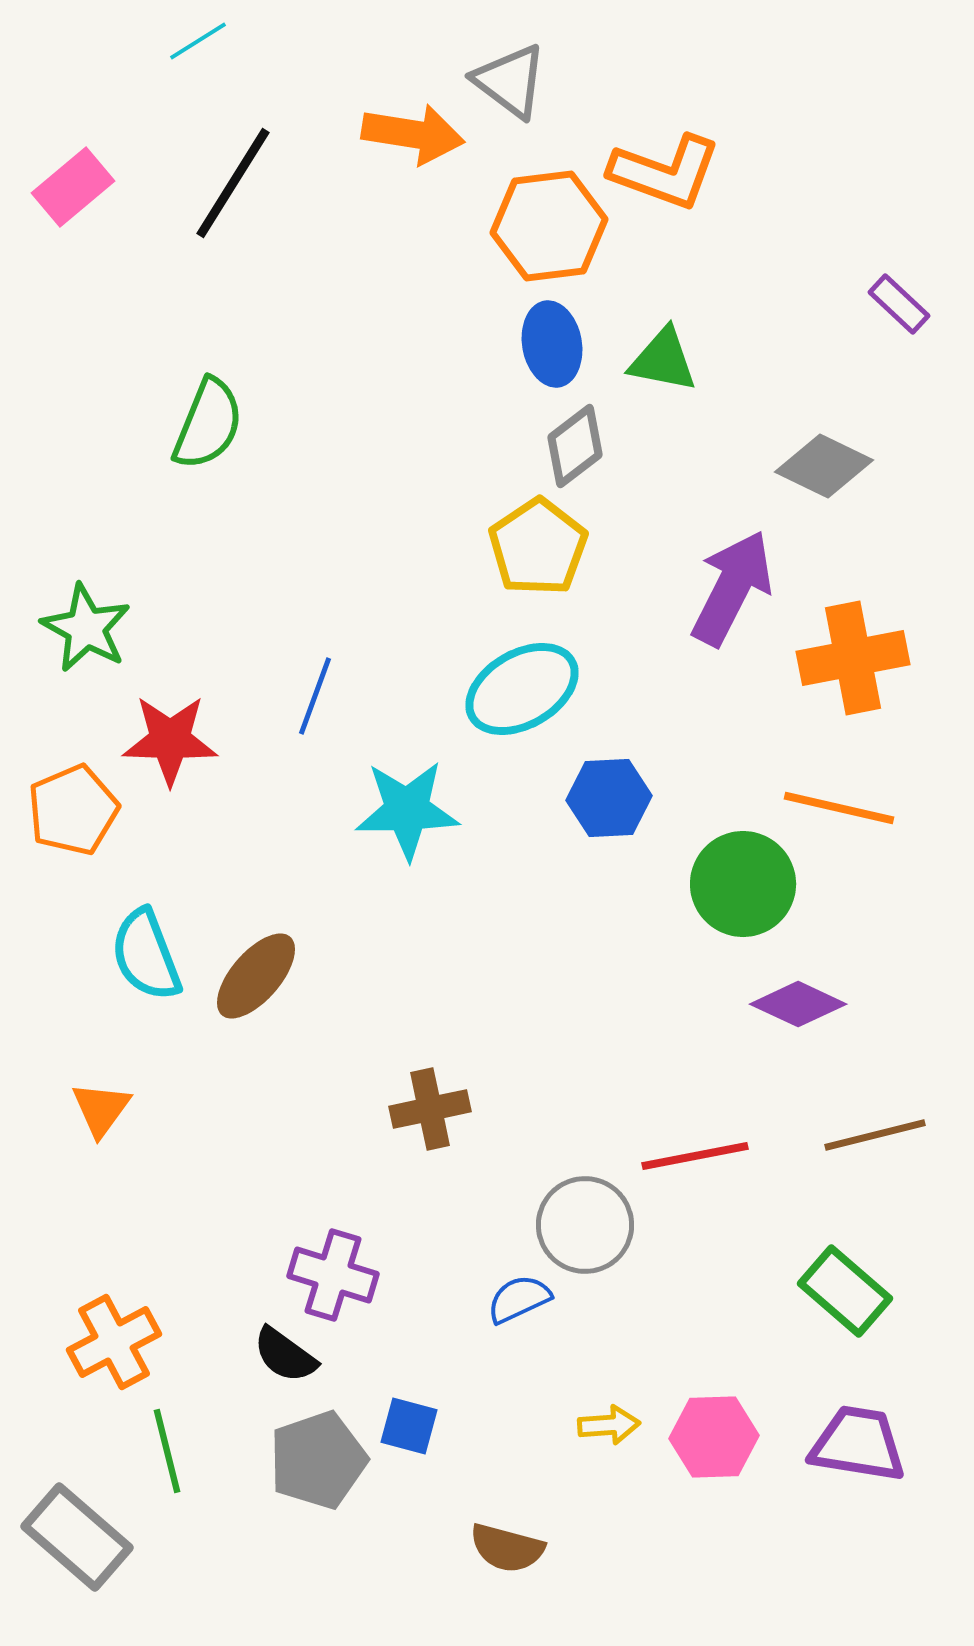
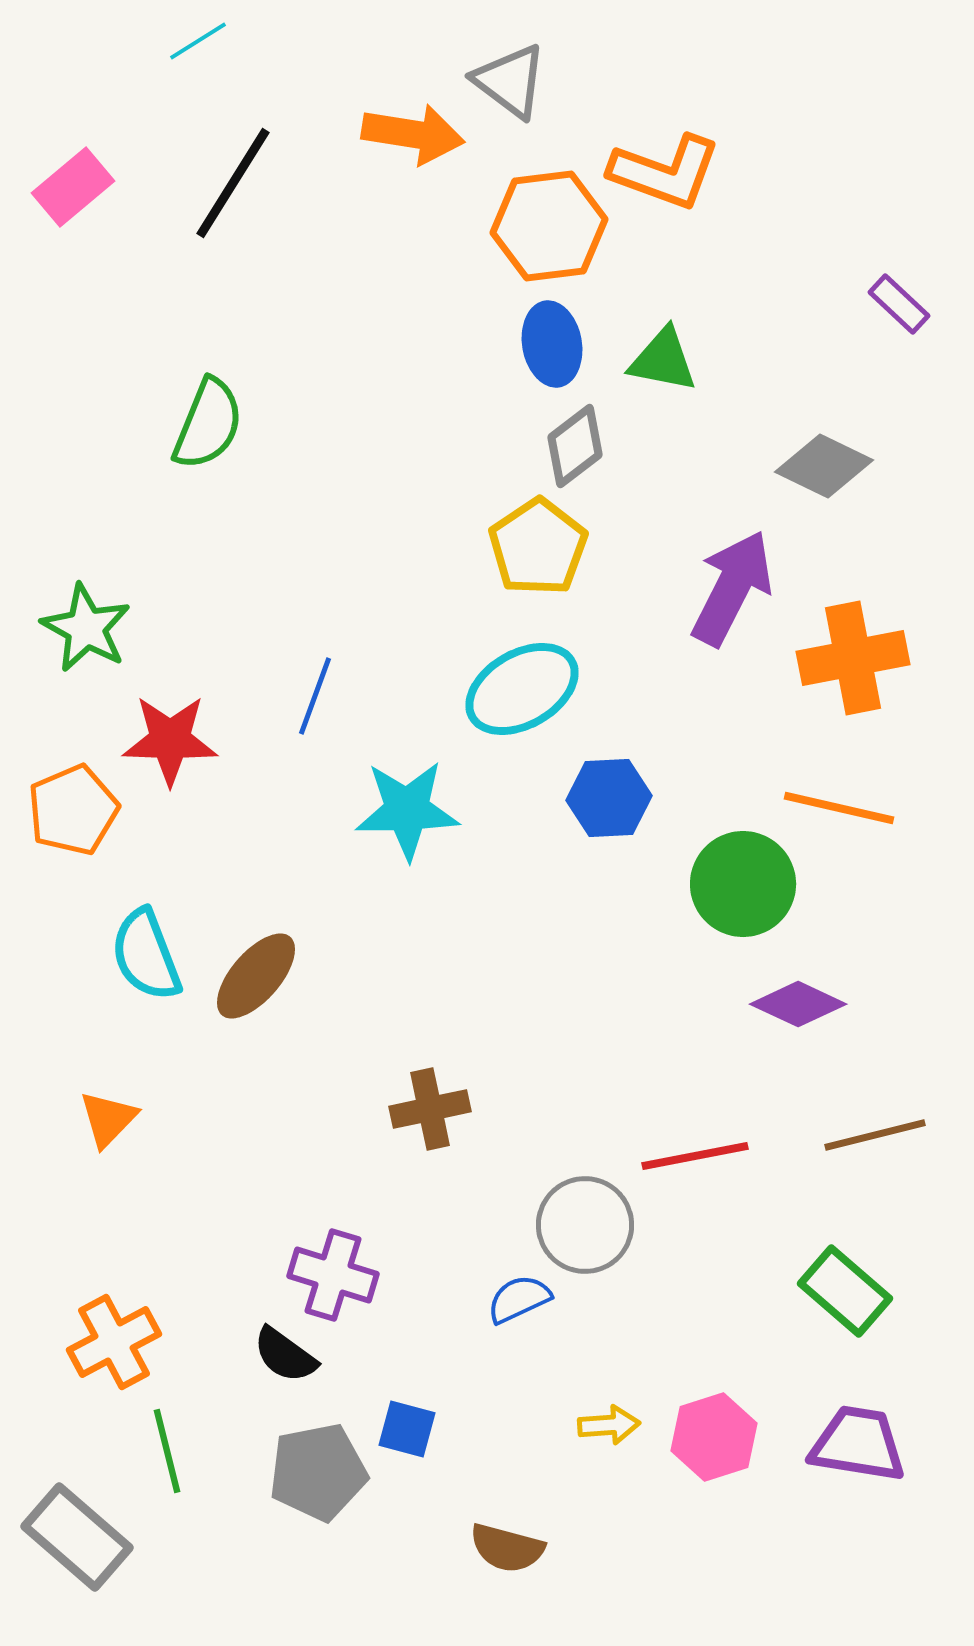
orange triangle at (101, 1109): moved 7 px right, 10 px down; rotated 8 degrees clockwise
blue square at (409, 1426): moved 2 px left, 3 px down
pink hexagon at (714, 1437): rotated 16 degrees counterclockwise
gray pentagon at (318, 1460): moved 12 px down; rotated 8 degrees clockwise
